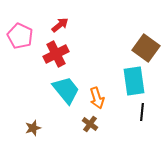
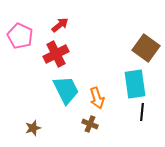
cyan rectangle: moved 1 px right, 3 px down
cyan trapezoid: rotated 12 degrees clockwise
brown cross: rotated 14 degrees counterclockwise
